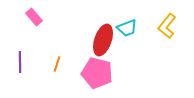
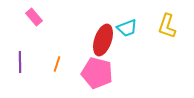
yellow L-shape: rotated 20 degrees counterclockwise
